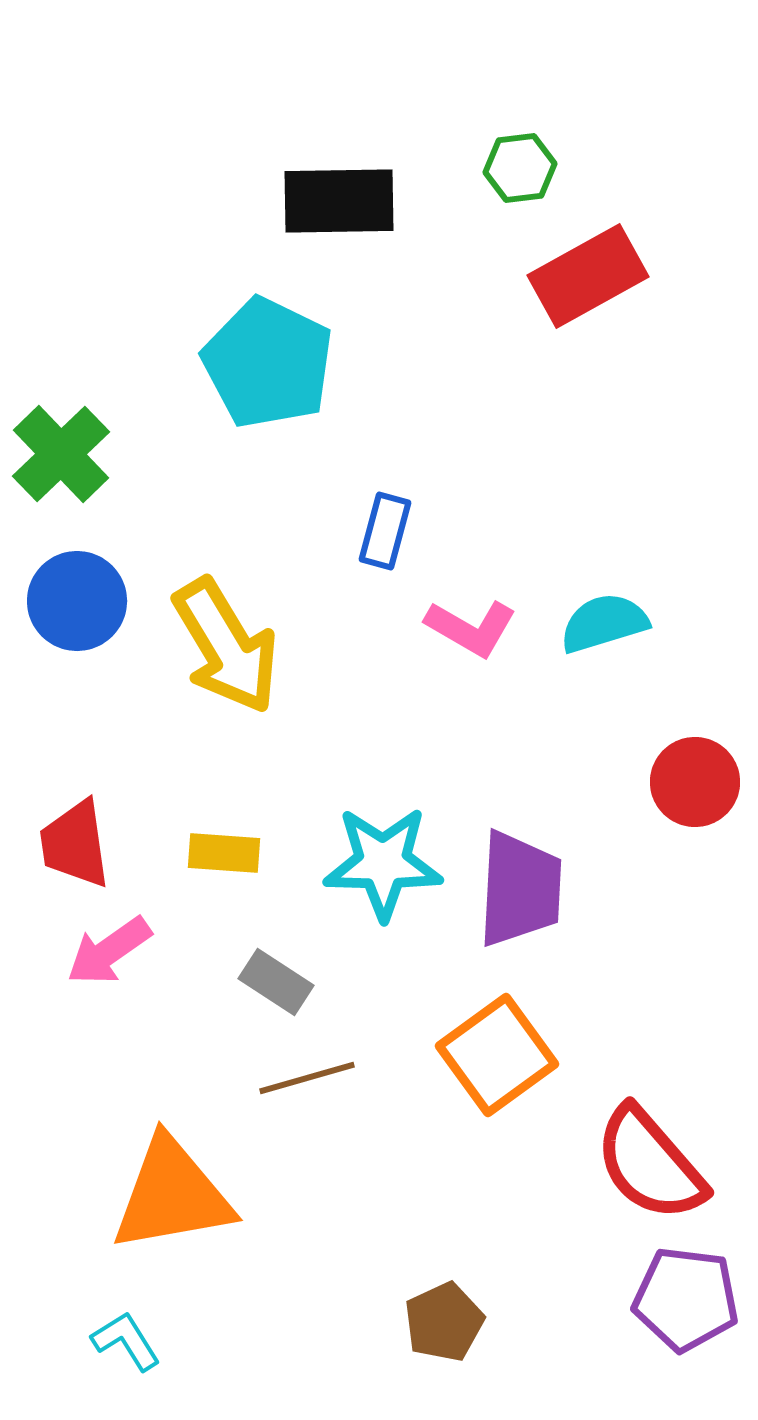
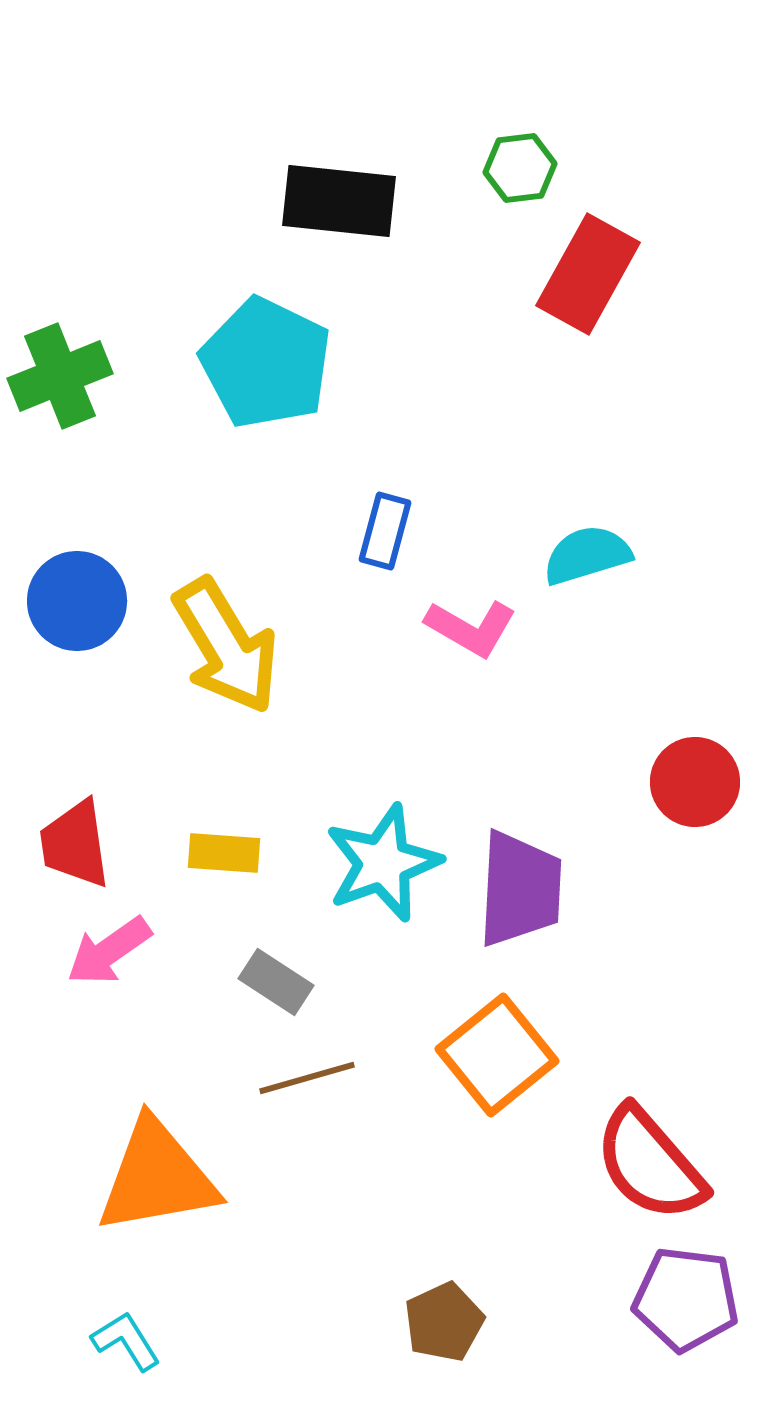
black rectangle: rotated 7 degrees clockwise
red rectangle: moved 2 px up; rotated 32 degrees counterclockwise
cyan pentagon: moved 2 px left
green cross: moved 1 px left, 78 px up; rotated 22 degrees clockwise
cyan semicircle: moved 17 px left, 68 px up
cyan star: rotated 21 degrees counterclockwise
orange square: rotated 3 degrees counterclockwise
orange triangle: moved 15 px left, 18 px up
